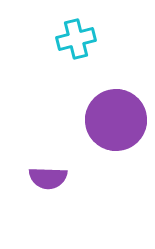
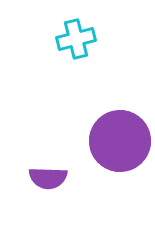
purple circle: moved 4 px right, 21 px down
